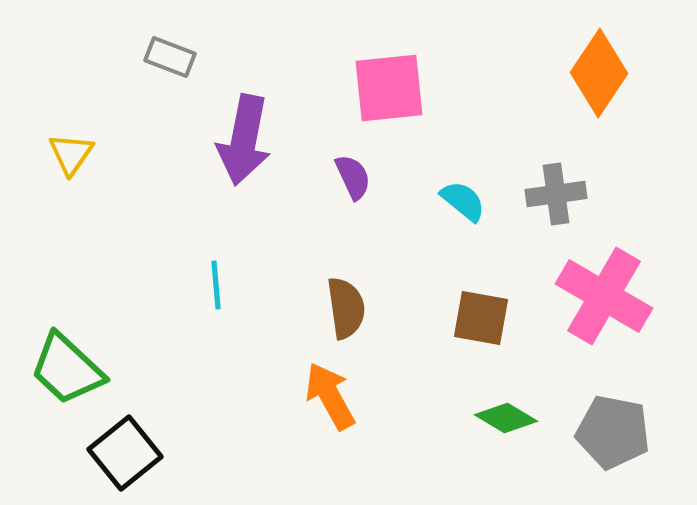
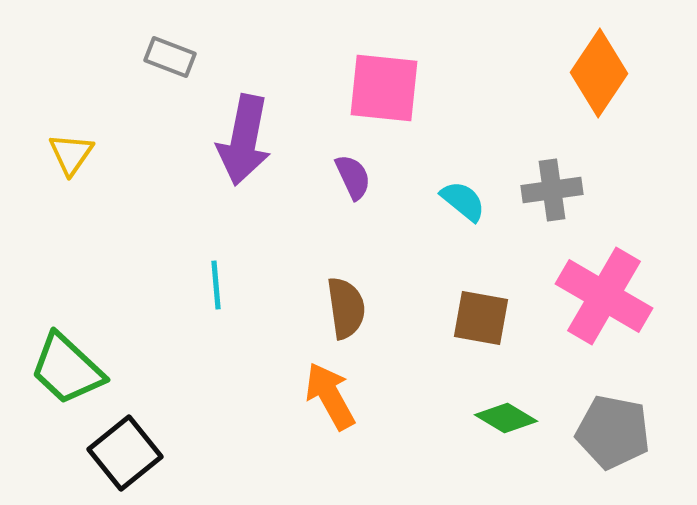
pink square: moved 5 px left; rotated 12 degrees clockwise
gray cross: moved 4 px left, 4 px up
